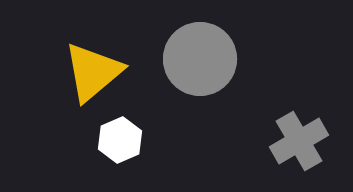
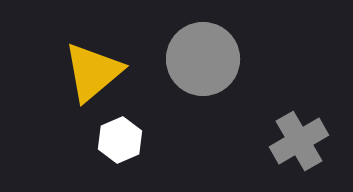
gray circle: moved 3 px right
